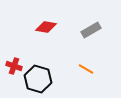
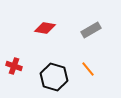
red diamond: moved 1 px left, 1 px down
orange line: moved 2 px right; rotated 21 degrees clockwise
black hexagon: moved 16 px right, 2 px up
